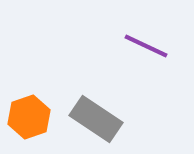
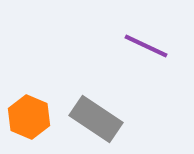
orange hexagon: rotated 18 degrees counterclockwise
